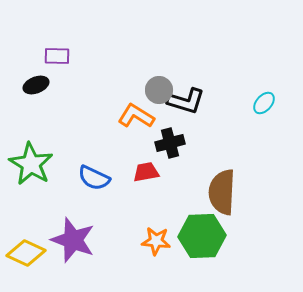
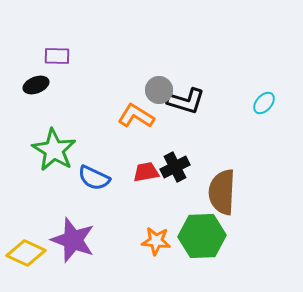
black cross: moved 5 px right, 24 px down; rotated 12 degrees counterclockwise
green star: moved 23 px right, 14 px up
